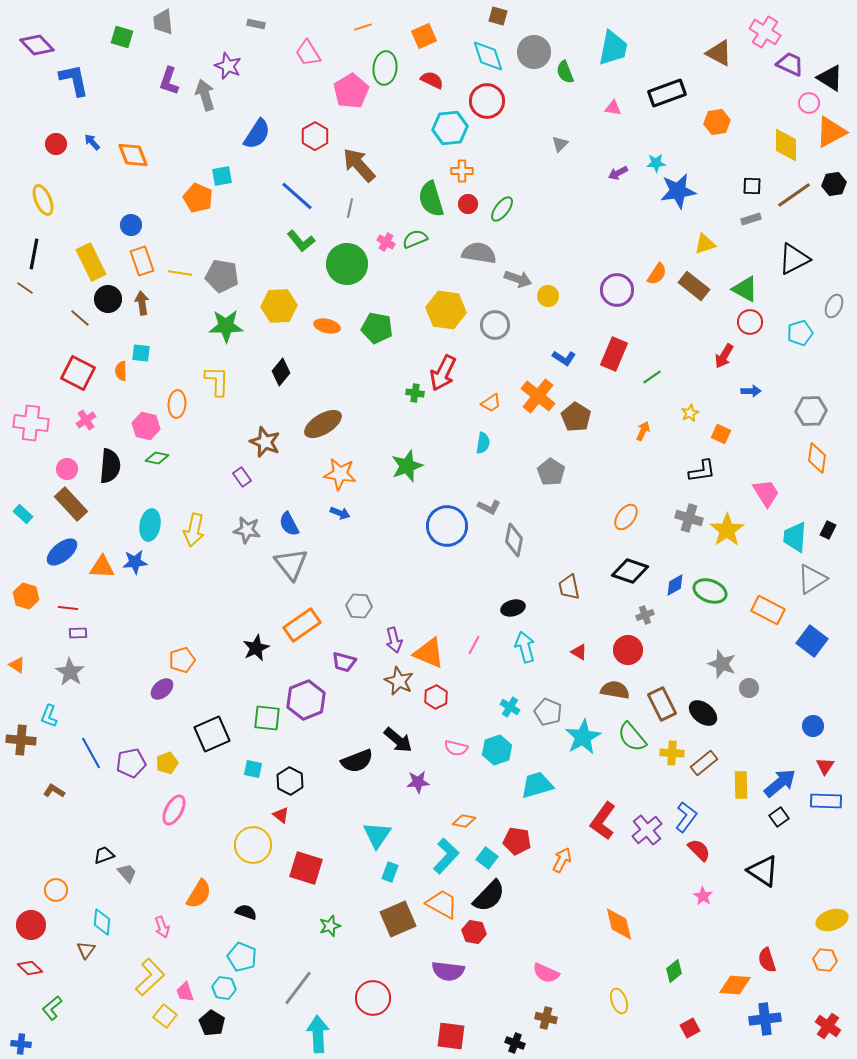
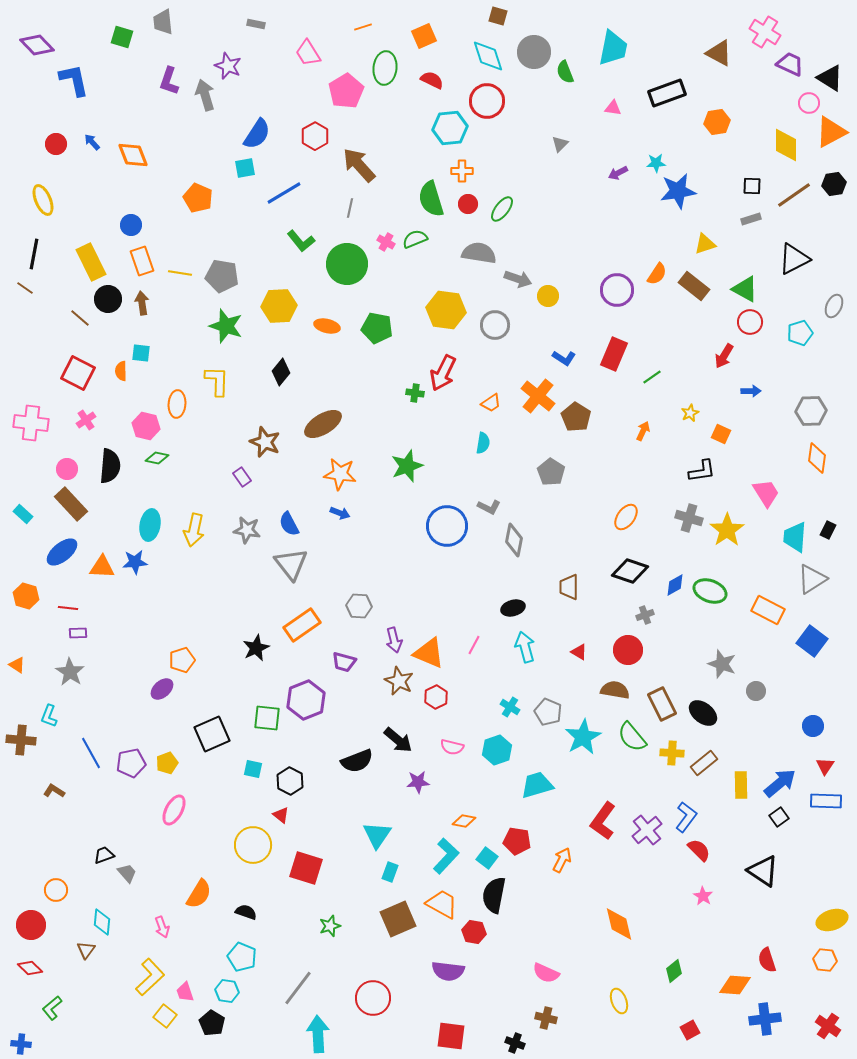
pink pentagon at (351, 91): moved 5 px left
cyan square at (222, 176): moved 23 px right, 8 px up
blue line at (297, 196): moved 13 px left, 3 px up; rotated 72 degrees counterclockwise
green star at (226, 326): rotated 20 degrees clockwise
brown trapezoid at (569, 587): rotated 12 degrees clockwise
gray circle at (749, 688): moved 7 px right, 3 px down
pink semicircle at (456, 748): moved 4 px left, 1 px up
black semicircle at (489, 896): moved 5 px right, 1 px up; rotated 147 degrees clockwise
cyan hexagon at (224, 988): moved 3 px right, 3 px down
red square at (690, 1028): moved 2 px down
